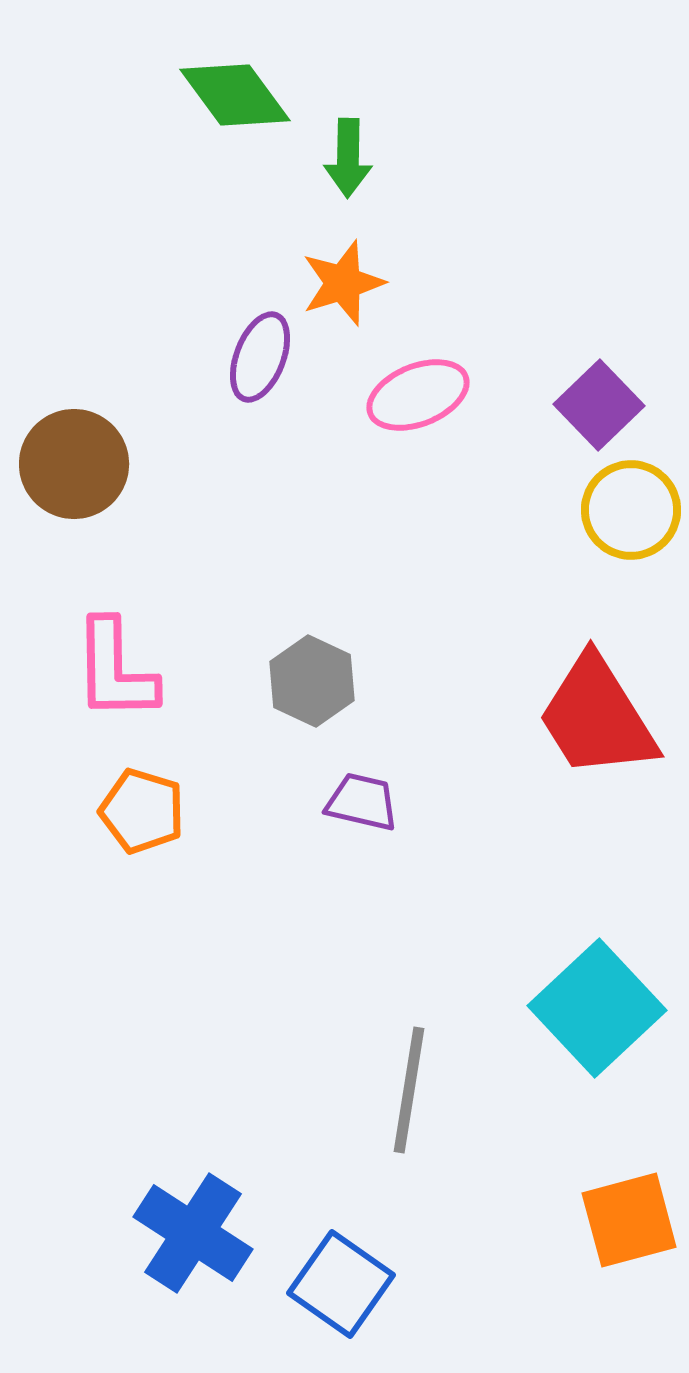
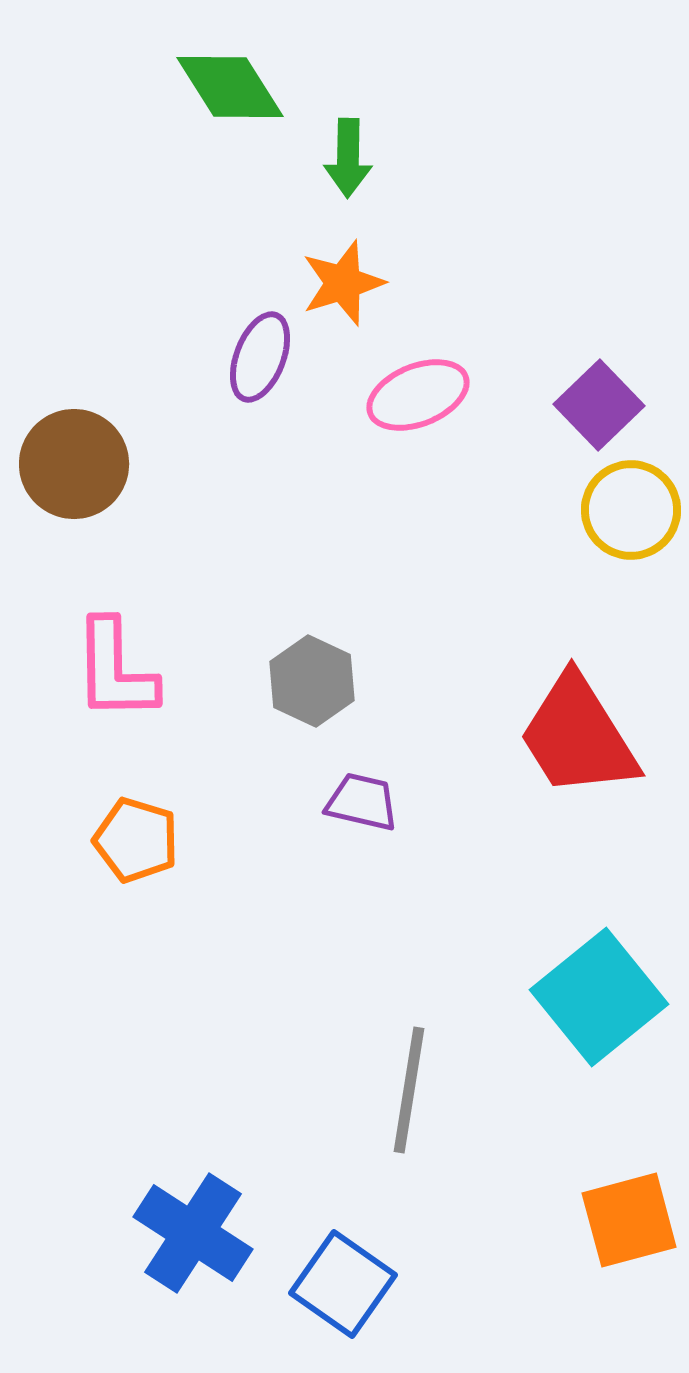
green diamond: moved 5 px left, 8 px up; rotated 4 degrees clockwise
red trapezoid: moved 19 px left, 19 px down
orange pentagon: moved 6 px left, 29 px down
cyan square: moved 2 px right, 11 px up; rotated 4 degrees clockwise
blue square: moved 2 px right
